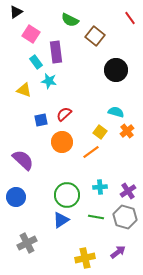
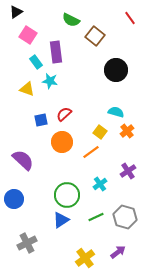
green semicircle: moved 1 px right
pink square: moved 3 px left, 1 px down
cyan star: moved 1 px right
yellow triangle: moved 3 px right, 1 px up
cyan cross: moved 3 px up; rotated 32 degrees counterclockwise
purple cross: moved 20 px up
blue circle: moved 2 px left, 2 px down
green line: rotated 35 degrees counterclockwise
yellow cross: rotated 24 degrees counterclockwise
